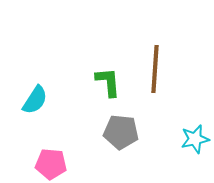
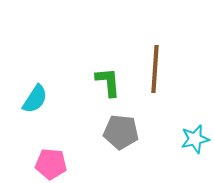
cyan semicircle: moved 1 px up
